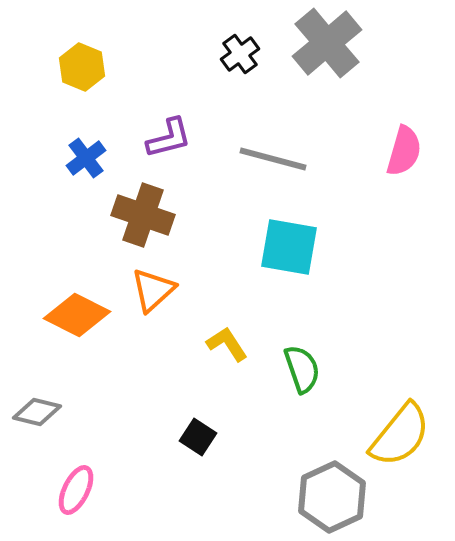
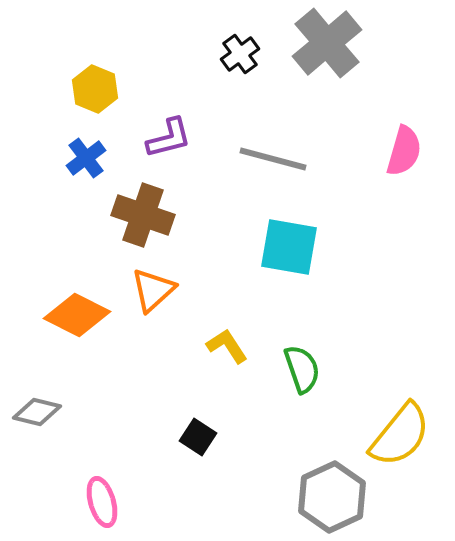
yellow hexagon: moved 13 px right, 22 px down
yellow L-shape: moved 2 px down
pink ellipse: moved 26 px right, 12 px down; rotated 42 degrees counterclockwise
